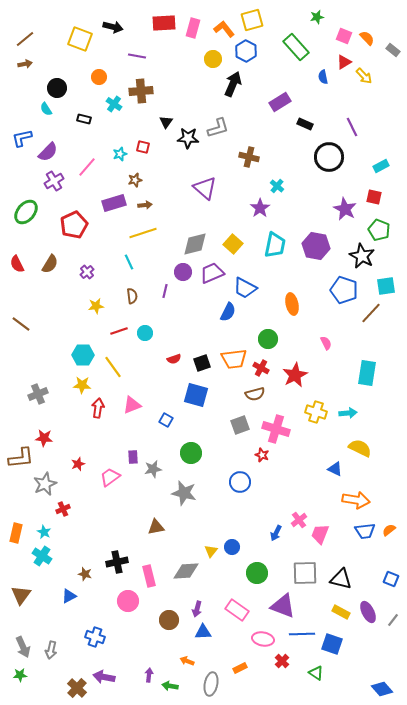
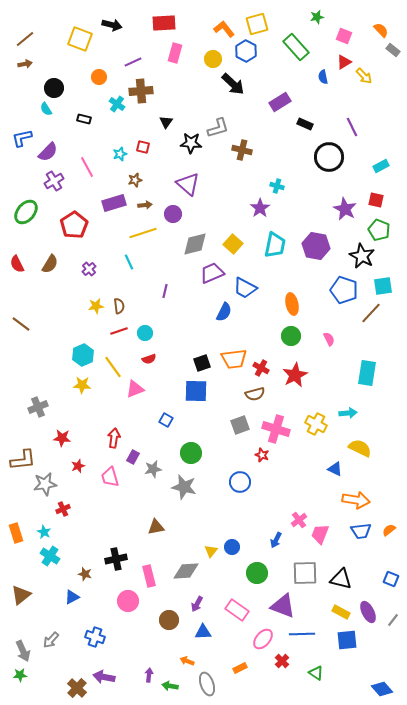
yellow square at (252, 20): moved 5 px right, 4 px down
black arrow at (113, 27): moved 1 px left, 2 px up
pink rectangle at (193, 28): moved 18 px left, 25 px down
orange semicircle at (367, 38): moved 14 px right, 8 px up
purple line at (137, 56): moved 4 px left, 6 px down; rotated 36 degrees counterclockwise
black arrow at (233, 84): rotated 110 degrees clockwise
black circle at (57, 88): moved 3 px left
cyan cross at (114, 104): moved 3 px right
black star at (188, 138): moved 3 px right, 5 px down
brown cross at (249, 157): moved 7 px left, 7 px up
pink line at (87, 167): rotated 70 degrees counterclockwise
cyan cross at (277, 186): rotated 24 degrees counterclockwise
purple triangle at (205, 188): moved 17 px left, 4 px up
red square at (374, 197): moved 2 px right, 3 px down
red pentagon at (74, 225): rotated 8 degrees counterclockwise
purple cross at (87, 272): moved 2 px right, 3 px up
purple circle at (183, 272): moved 10 px left, 58 px up
cyan square at (386, 286): moved 3 px left
brown semicircle at (132, 296): moved 13 px left, 10 px down
blue semicircle at (228, 312): moved 4 px left
green circle at (268, 339): moved 23 px right, 3 px up
pink semicircle at (326, 343): moved 3 px right, 4 px up
cyan hexagon at (83, 355): rotated 25 degrees counterclockwise
red semicircle at (174, 359): moved 25 px left
gray cross at (38, 394): moved 13 px down
blue square at (196, 395): moved 4 px up; rotated 15 degrees counterclockwise
pink triangle at (132, 405): moved 3 px right, 16 px up
red arrow at (98, 408): moved 16 px right, 30 px down
yellow cross at (316, 412): moved 12 px down; rotated 10 degrees clockwise
red star at (44, 438): moved 18 px right
purple rectangle at (133, 457): rotated 32 degrees clockwise
brown L-shape at (21, 458): moved 2 px right, 2 px down
red star at (78, 464): moved 2 px down
pink trapezoid at (110, 477): rotated 70 degrees counterclockwise
gray star at (45, 484): rotated 15 degrees clockwise
gray star at (184, 493): moved 6 px up
blue trapezoid at (365, 531): moved 4 px left
orange rectangle at (16, 533): rotated 30 degrees counterclockwise
blue arrow at (276, 533): moved 7 px down
cyan cross at (42, 556): moved 8 px right
black cross at (117, 562): moved 1 px left, 3 px up
brown triangle at (21, 595): rotated 15 degrees clockwise
blue triangle at (69, 596): moved 3 px right, 1 px down
purple arrow at (197, 609): moved 5 px up; rotated 14 degrees clockwise
pink ellipse at (263, 639): rotated 60 degrees counterclockwise
blue square at (332, 644): moved 15 px right, 4 px up; rotated 25 degrees counterclockwise
gray arrow at (23, 647): moved 4 px down
gray arrow at (51, 650): moved 10 px up; rotated 30 degrees clockwise
gray ellipse at (211, 684): moved 4 px left; rotated 30 degrees counterclockwise
